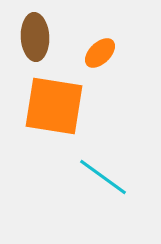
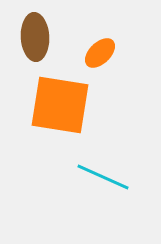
orange square: moved 6 px right, 1 px up
cyan line: rotated 12 degrees counterclockwise
